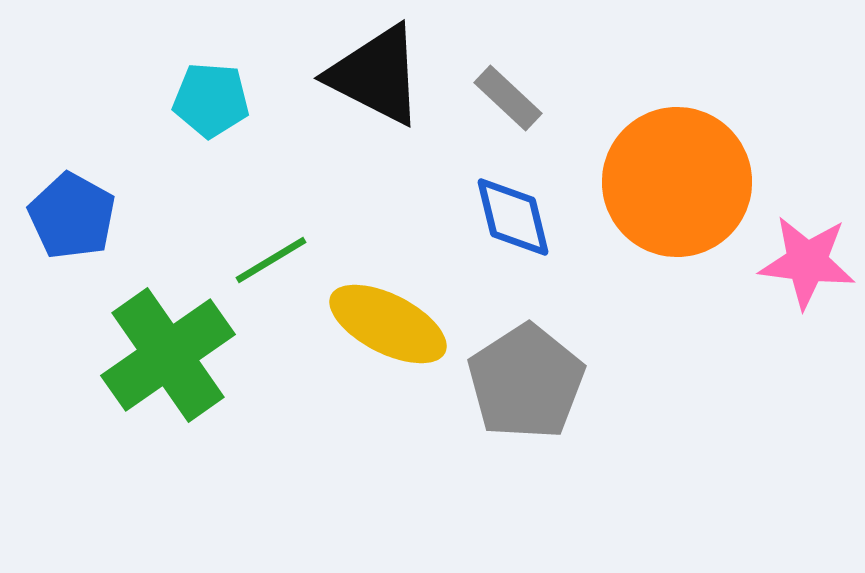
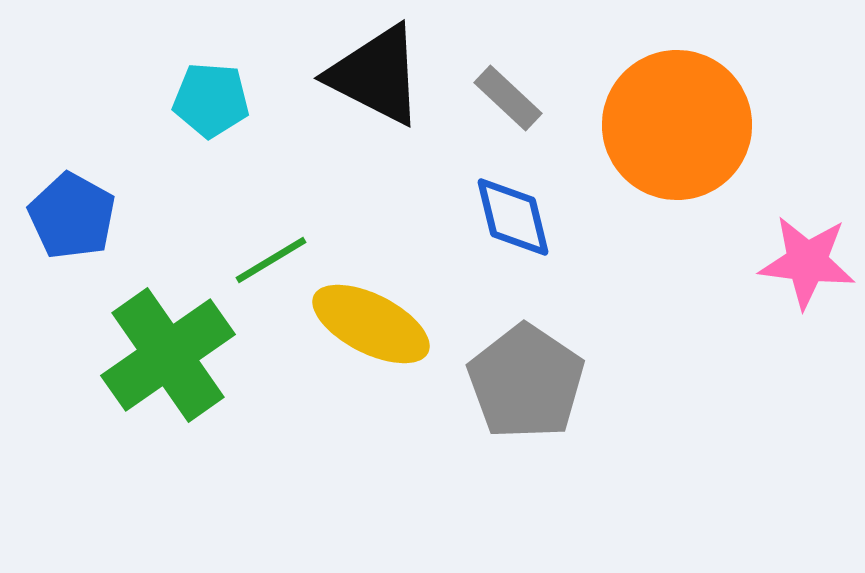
orange circle: moved 57 px up
yellow ellipse: moved 17 px left
gray pentagon: rotated 5 degrees counterclockwise
